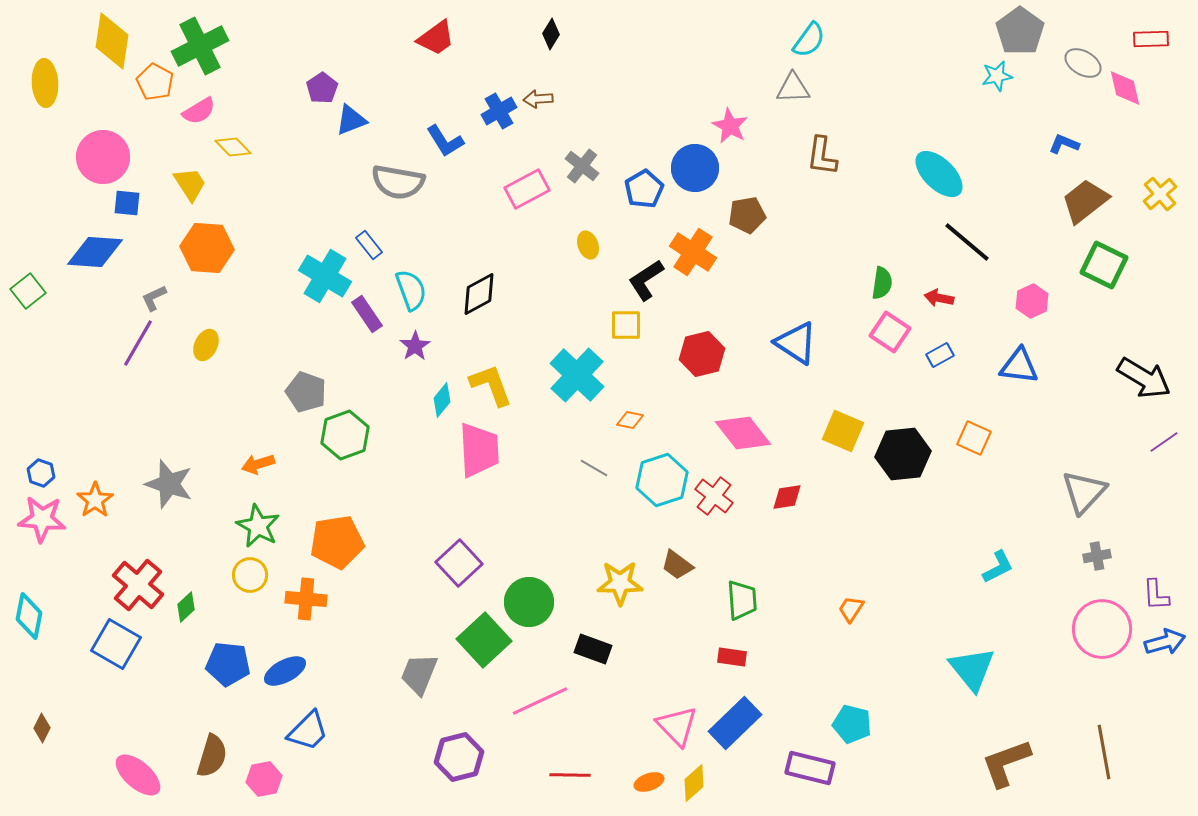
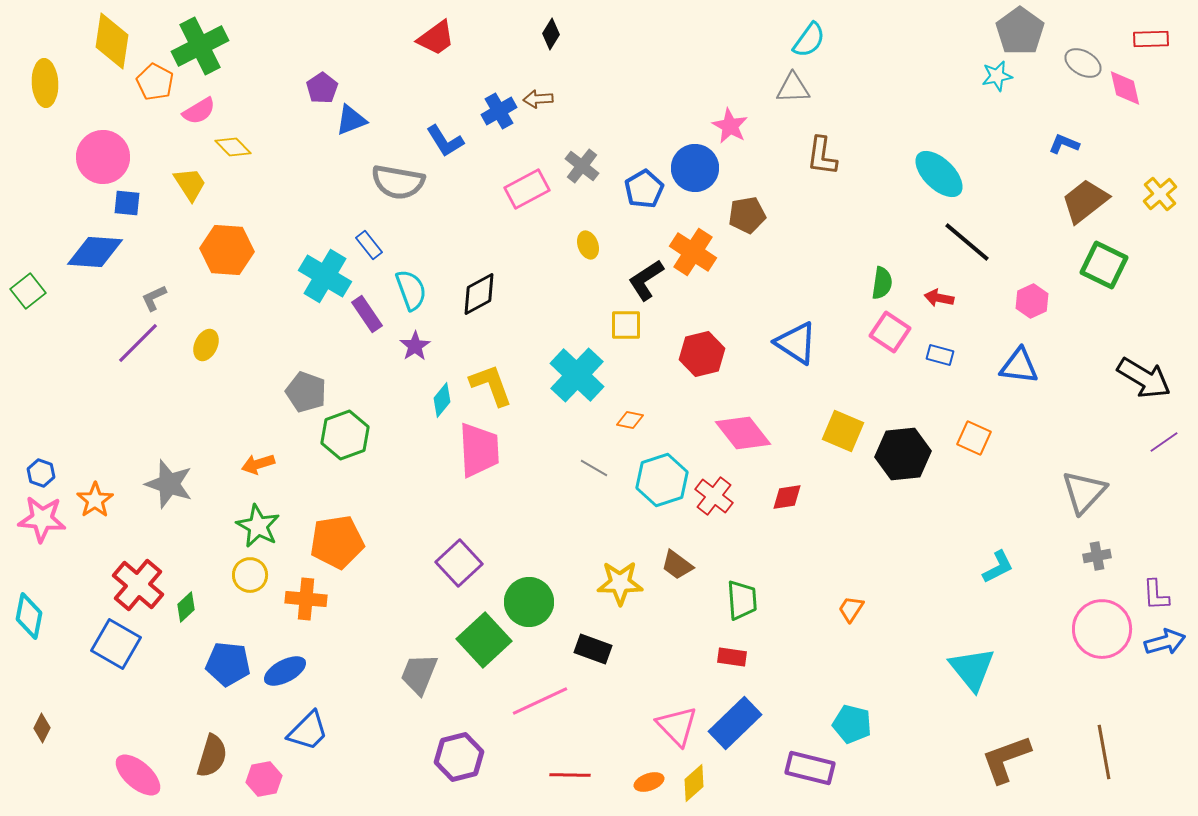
orange hexagon at (207, 248): moved 20 px right, 2 px down
purple line at (138, 343): rotated 15 degrees clockwise
blue rectangle at (940, 355): rotated 44 degrees clockwise
brown L-shape at (1006, 763): moved 4 px up
